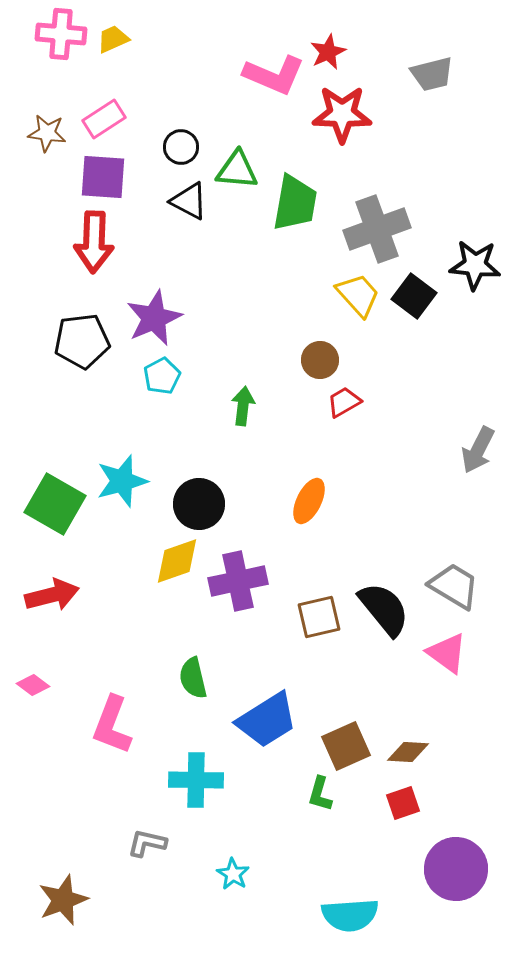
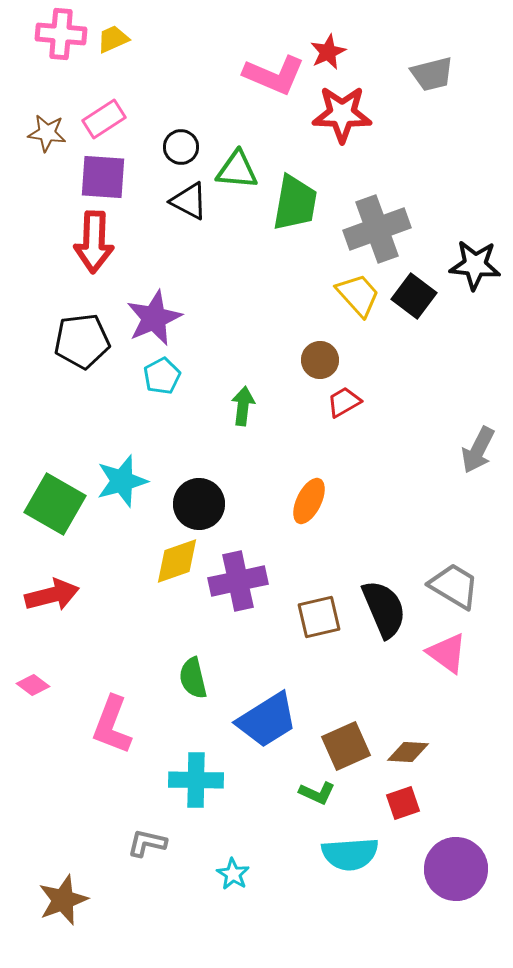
black semicircle at (384, 609): rotated 16 degrees clockwise
green L-shape at (320, 794): moved 3 px left, 1 px up; rotated 81 degrees counterclockwise
cyan semicircle at (350, 915): moved 61 px up
